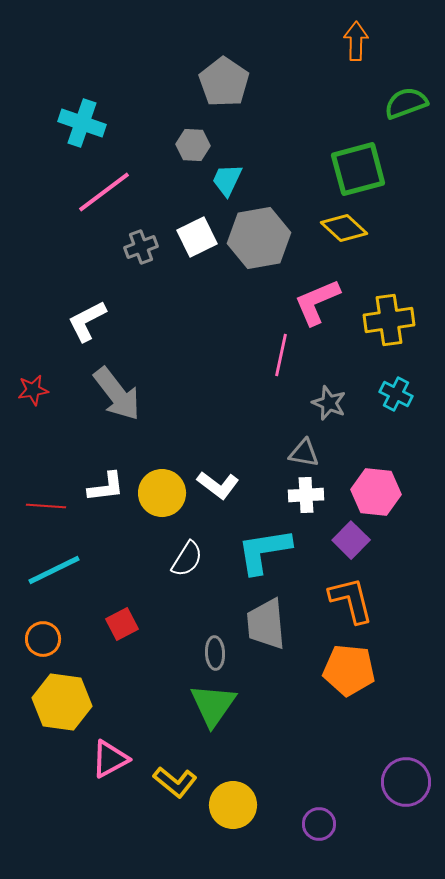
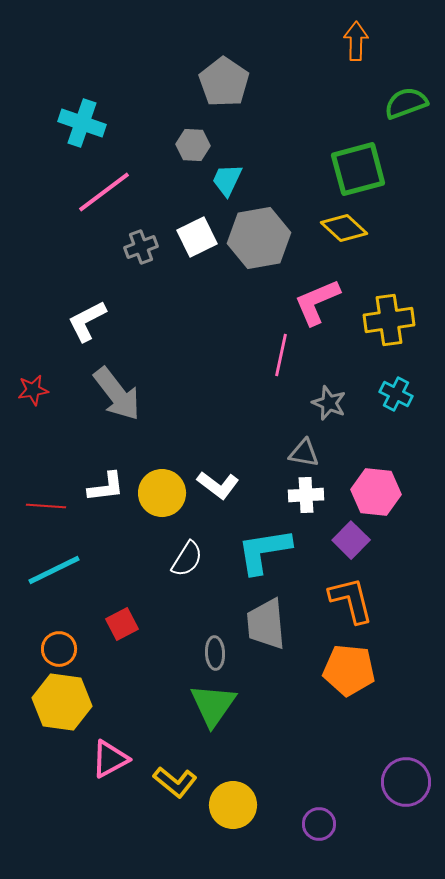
orange circle at (43, 639): moved 16 px right, 10 px down
